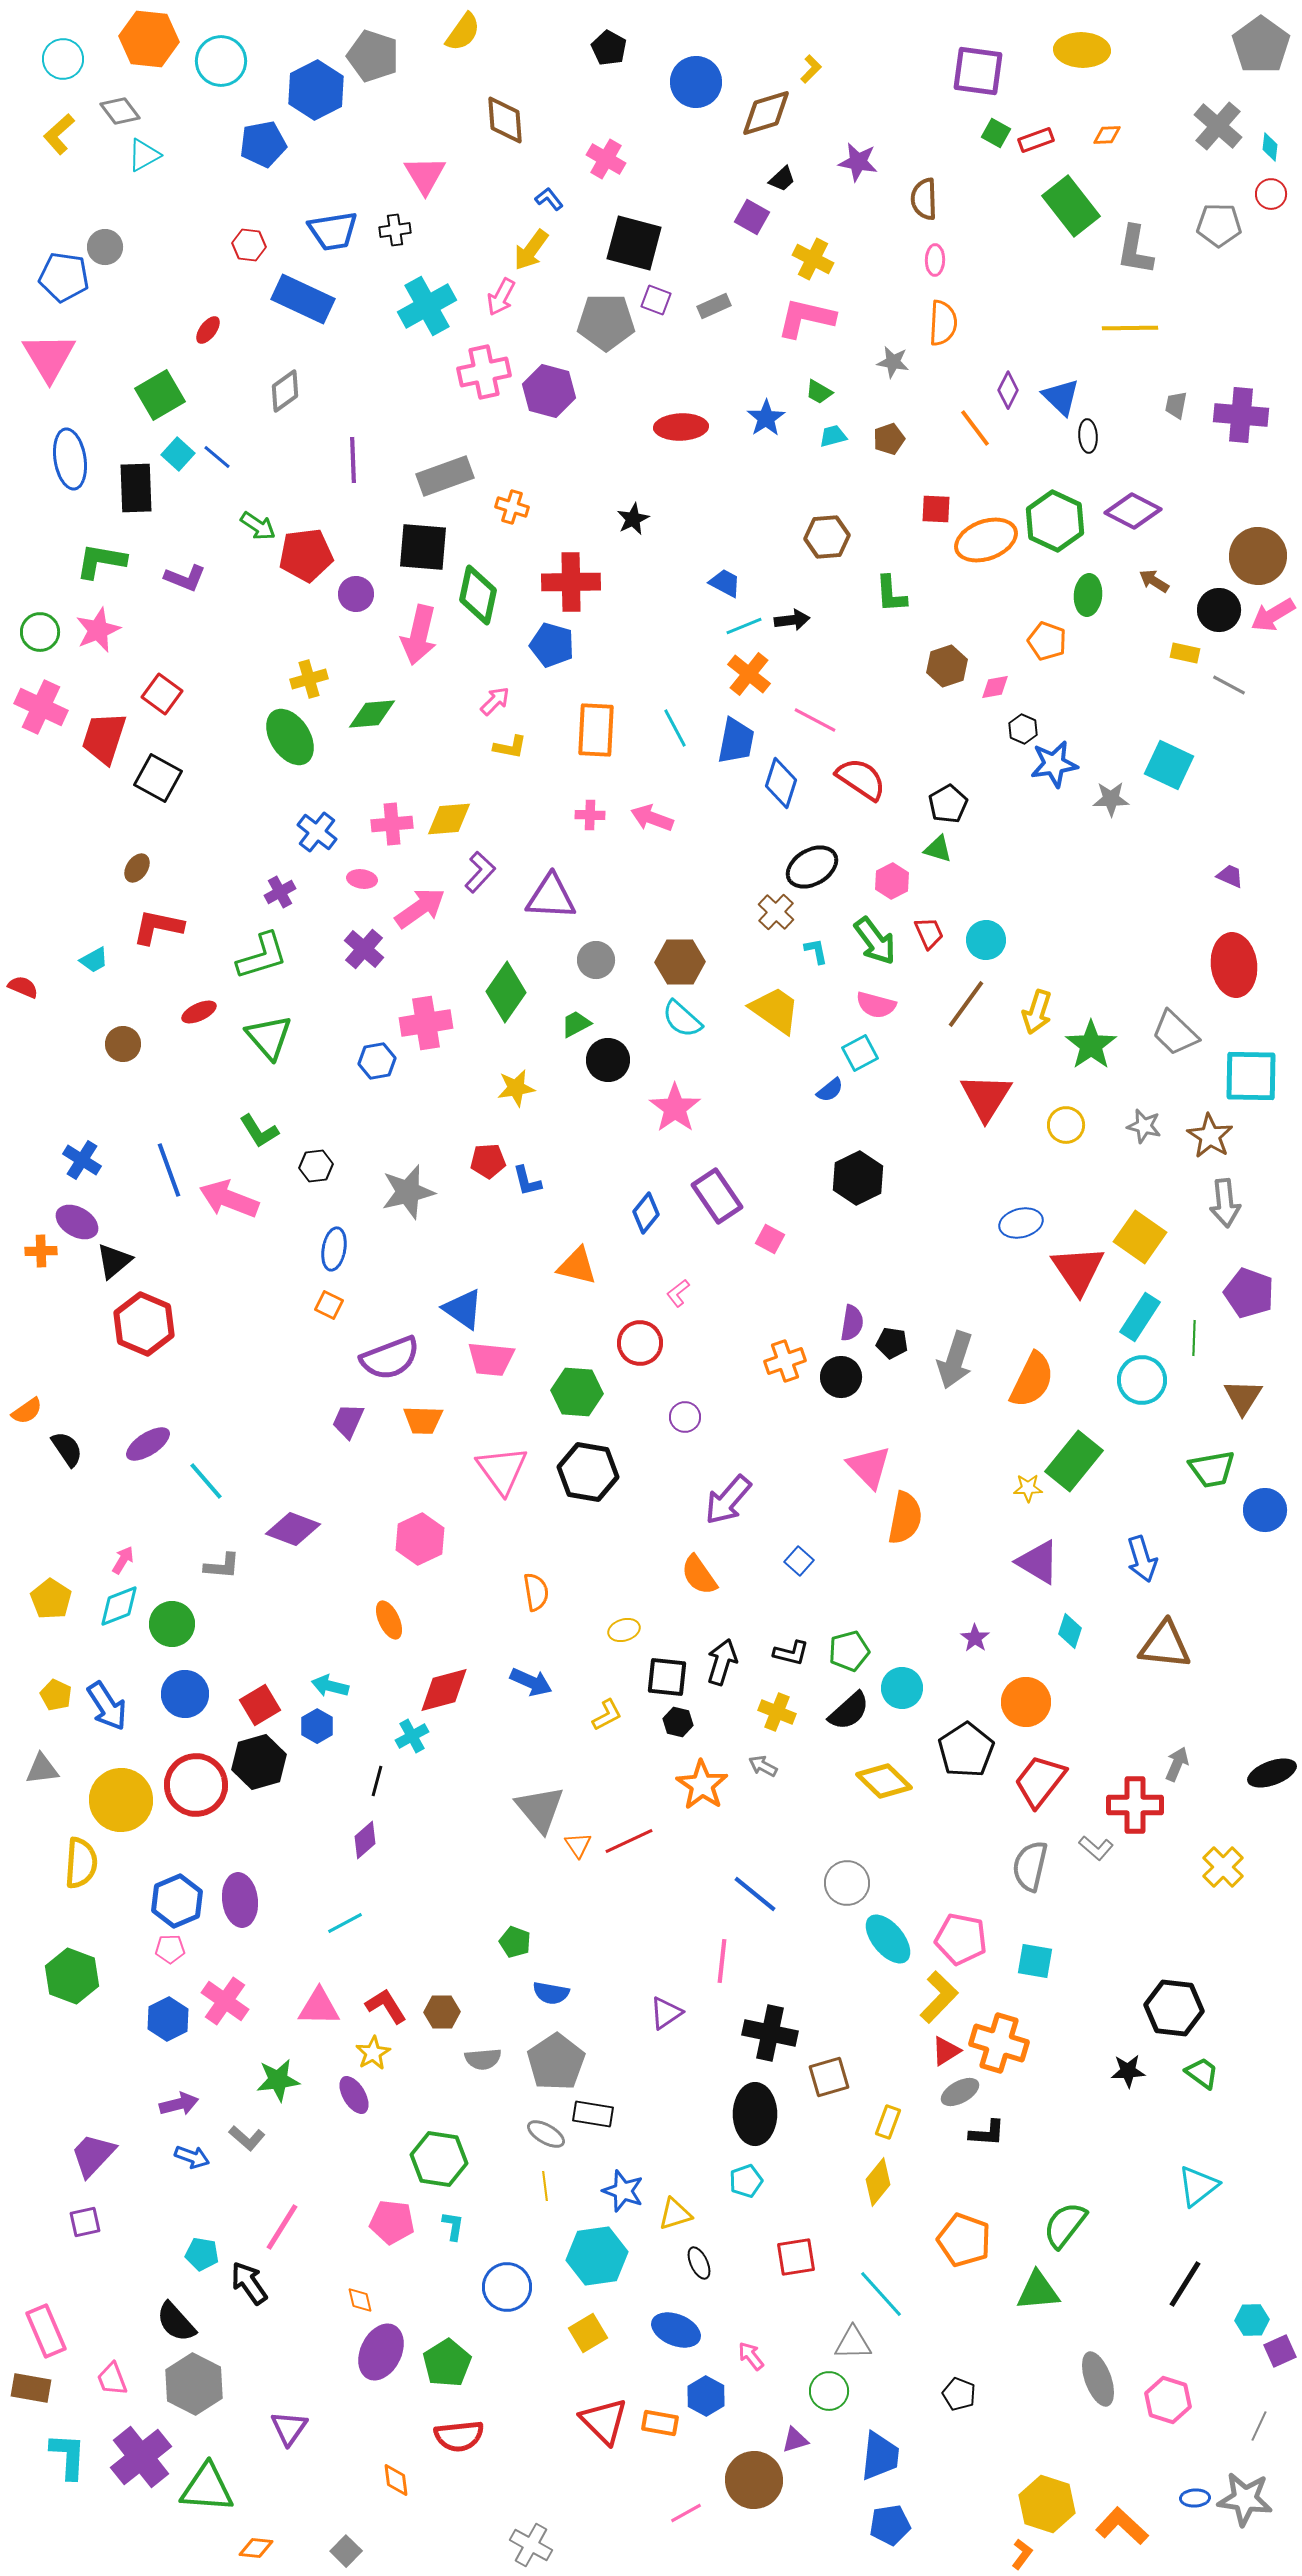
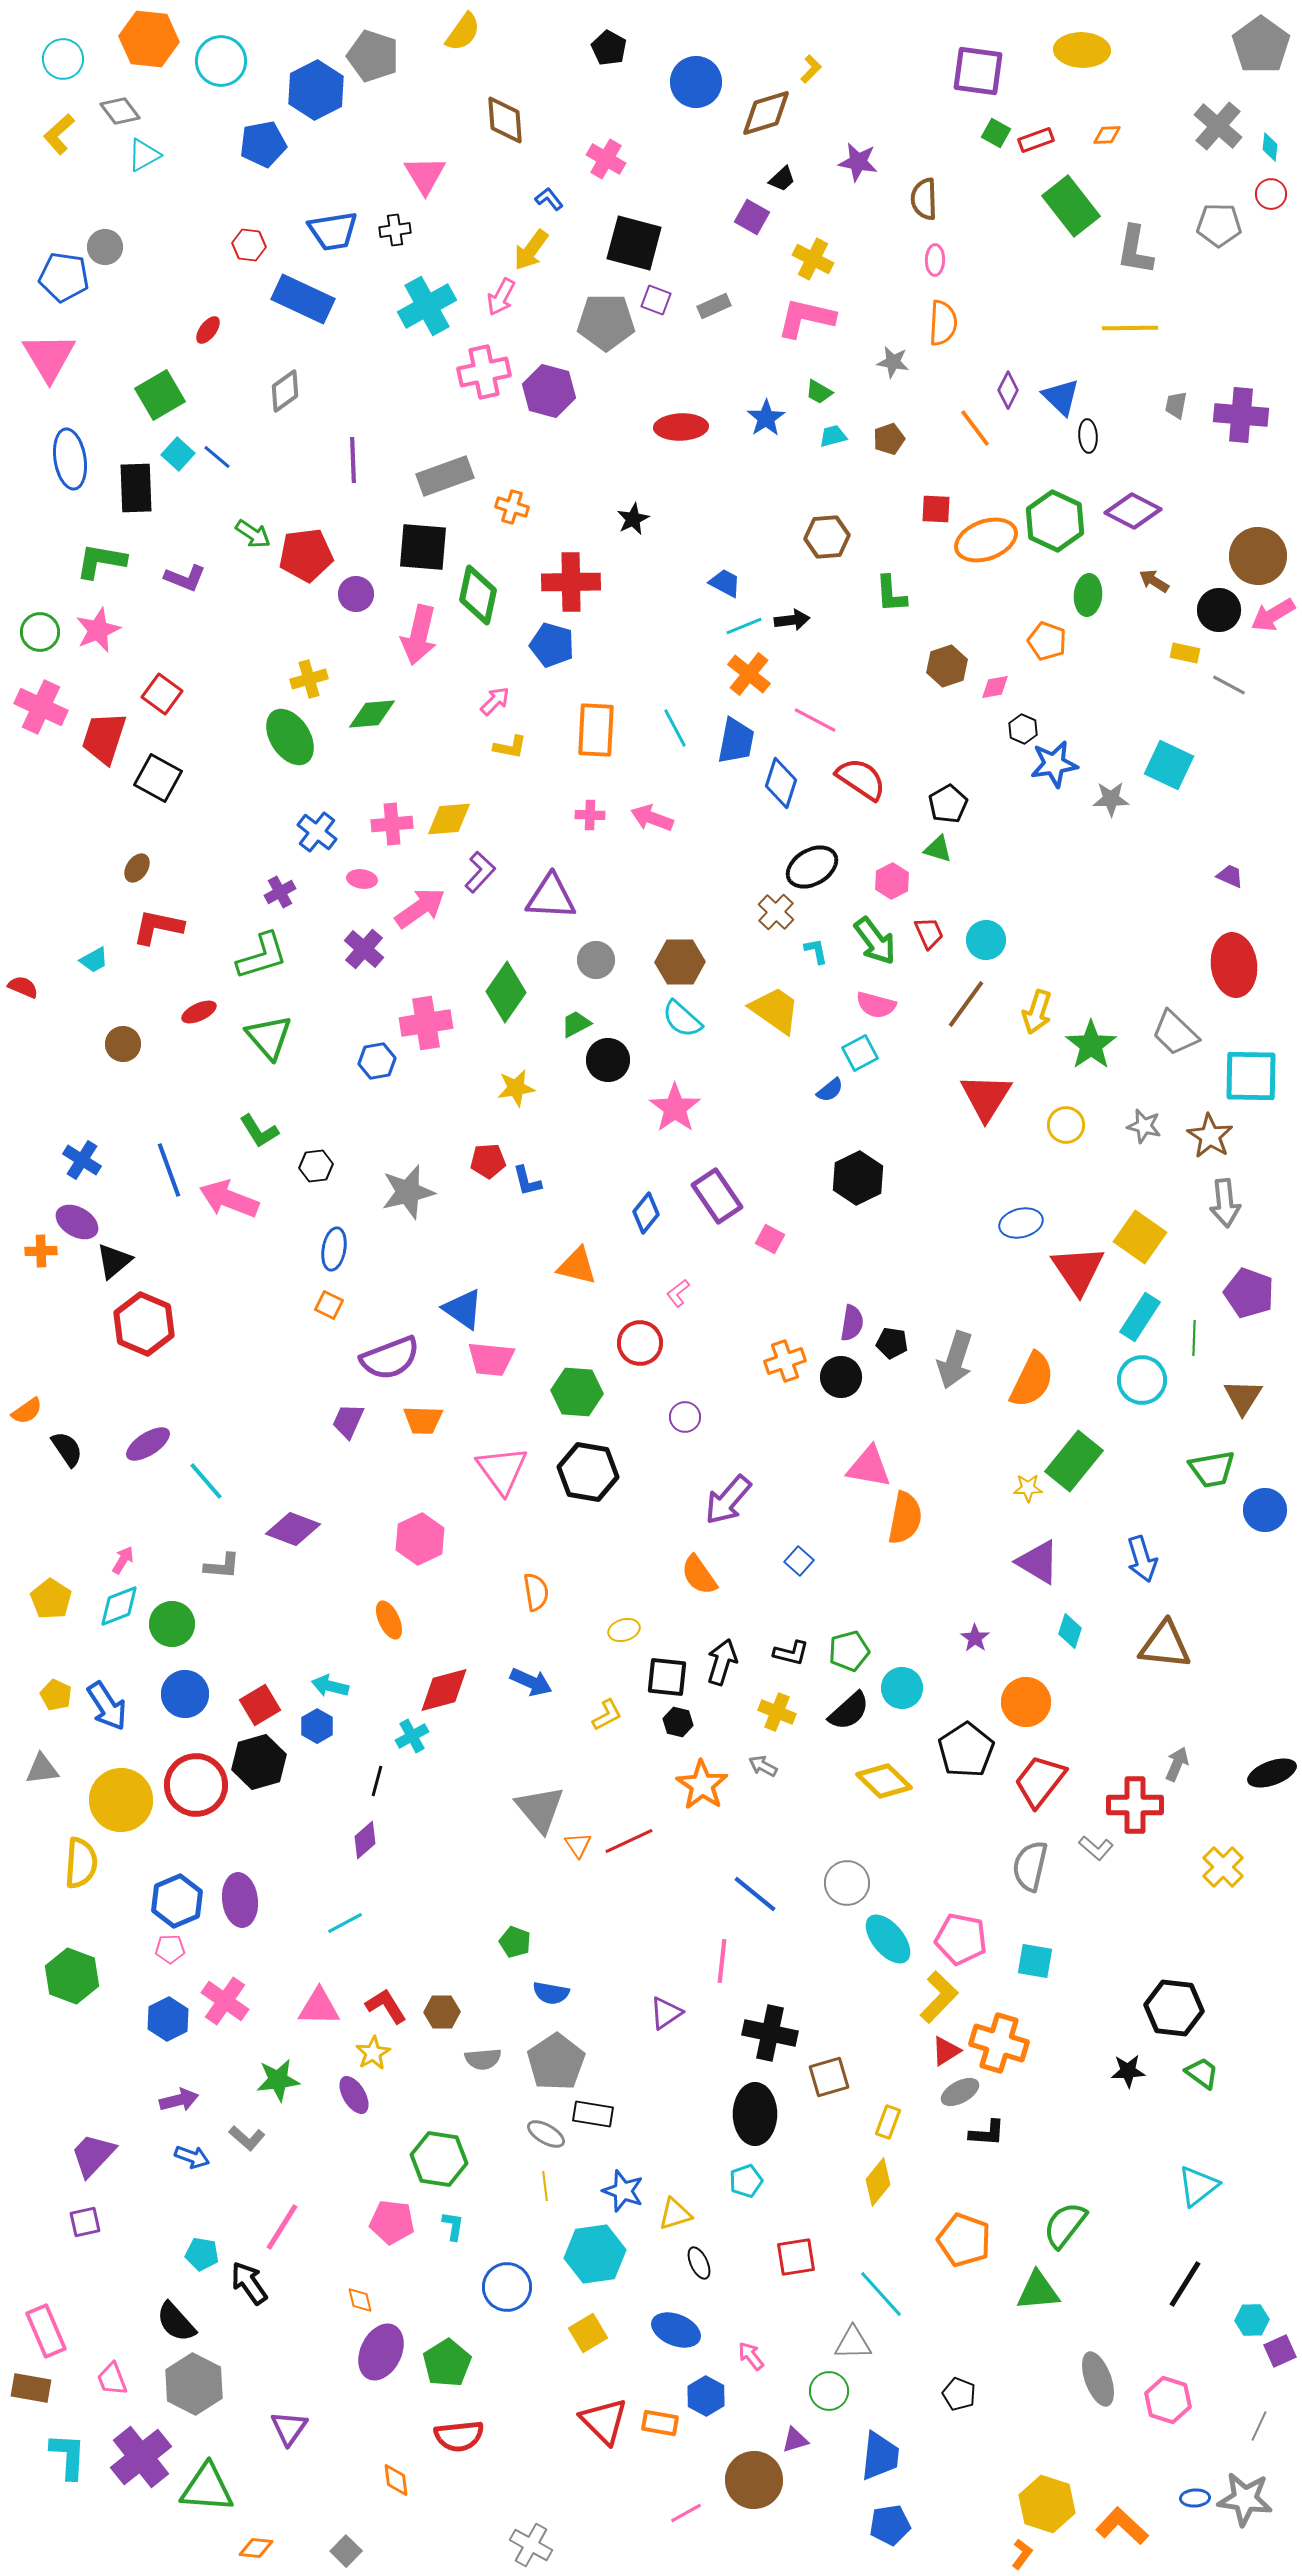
green arrow at (258, 526): moved 5 px left, 8 px down
pink triangle at (869, 1467): rotated 36 degrees counterclockwise
purple arrow at (179, 2104): moved 4 px up
cyan hexagon at (597, 2256): moved 2 px left, 2 px up
